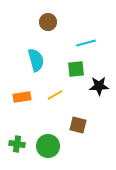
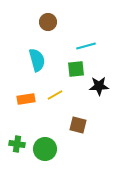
cyan line: moved 3 px down
cyan semicircle: moved 1 px right
orange rectangle: moved 4 px right, 2 px down
green circle: moved 3 px left, 3 px down
